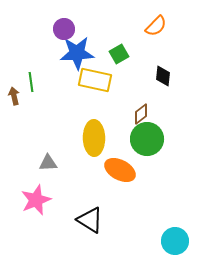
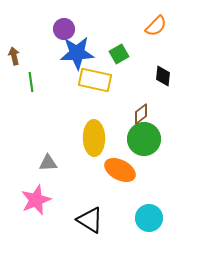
brown arrow: moved 40 px up
green circle: moved 3 px left
cyan circle: moved 26 px left, 23 px up
